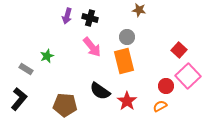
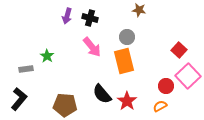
green star: rotated 16 degrees counterclockwise
gray rectangle: rotated 40 degrees counterclockwise
black semicircle: moved 2 px right, 3 px down; rotated 15 degrees clockwise
